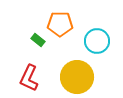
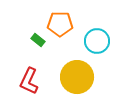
red L-shape: moved 3 px down
